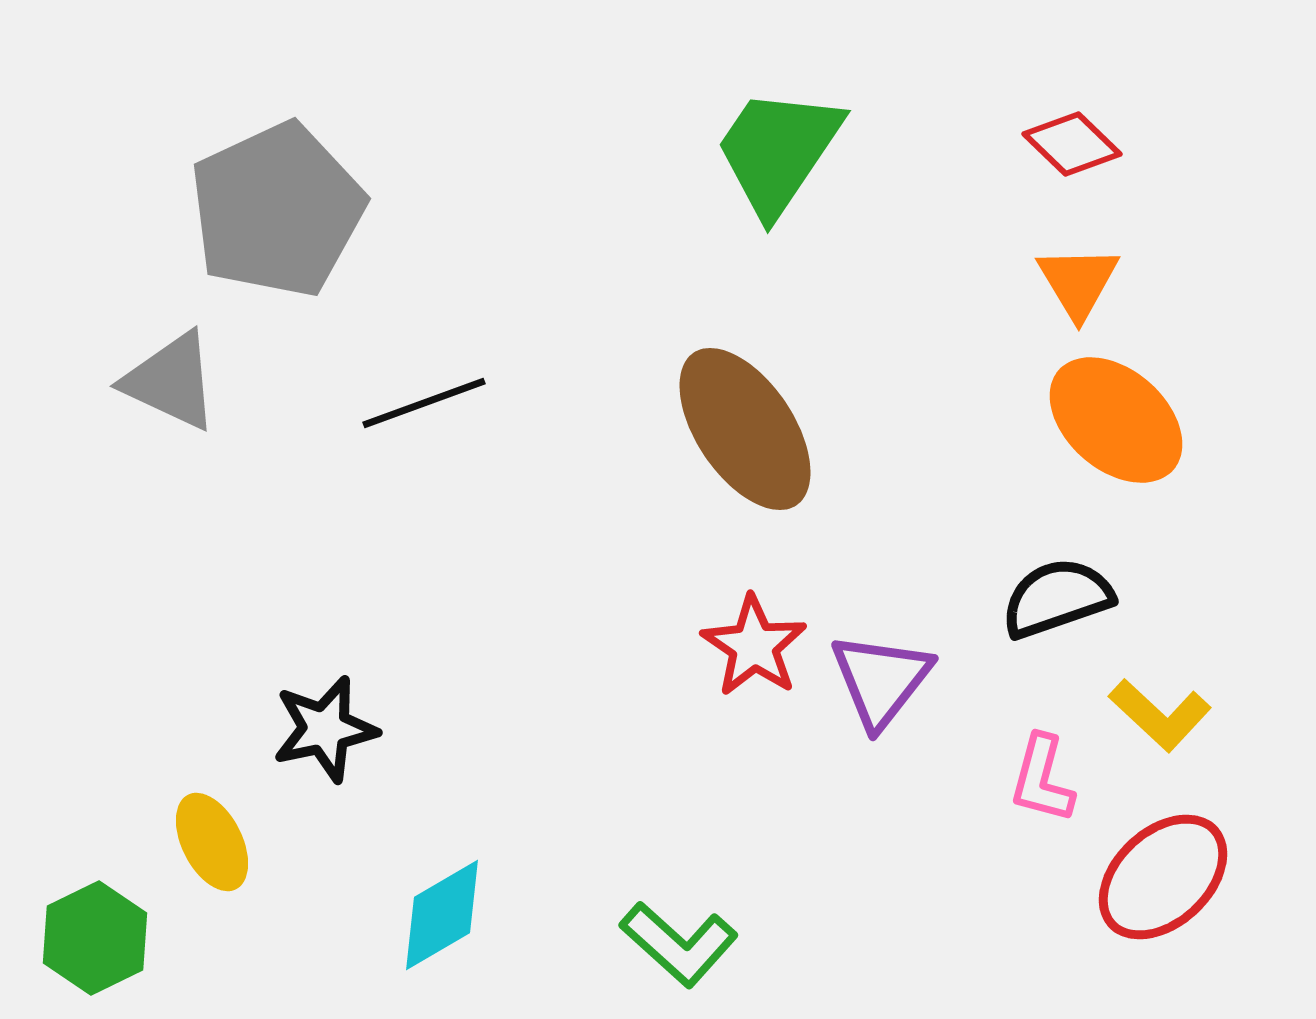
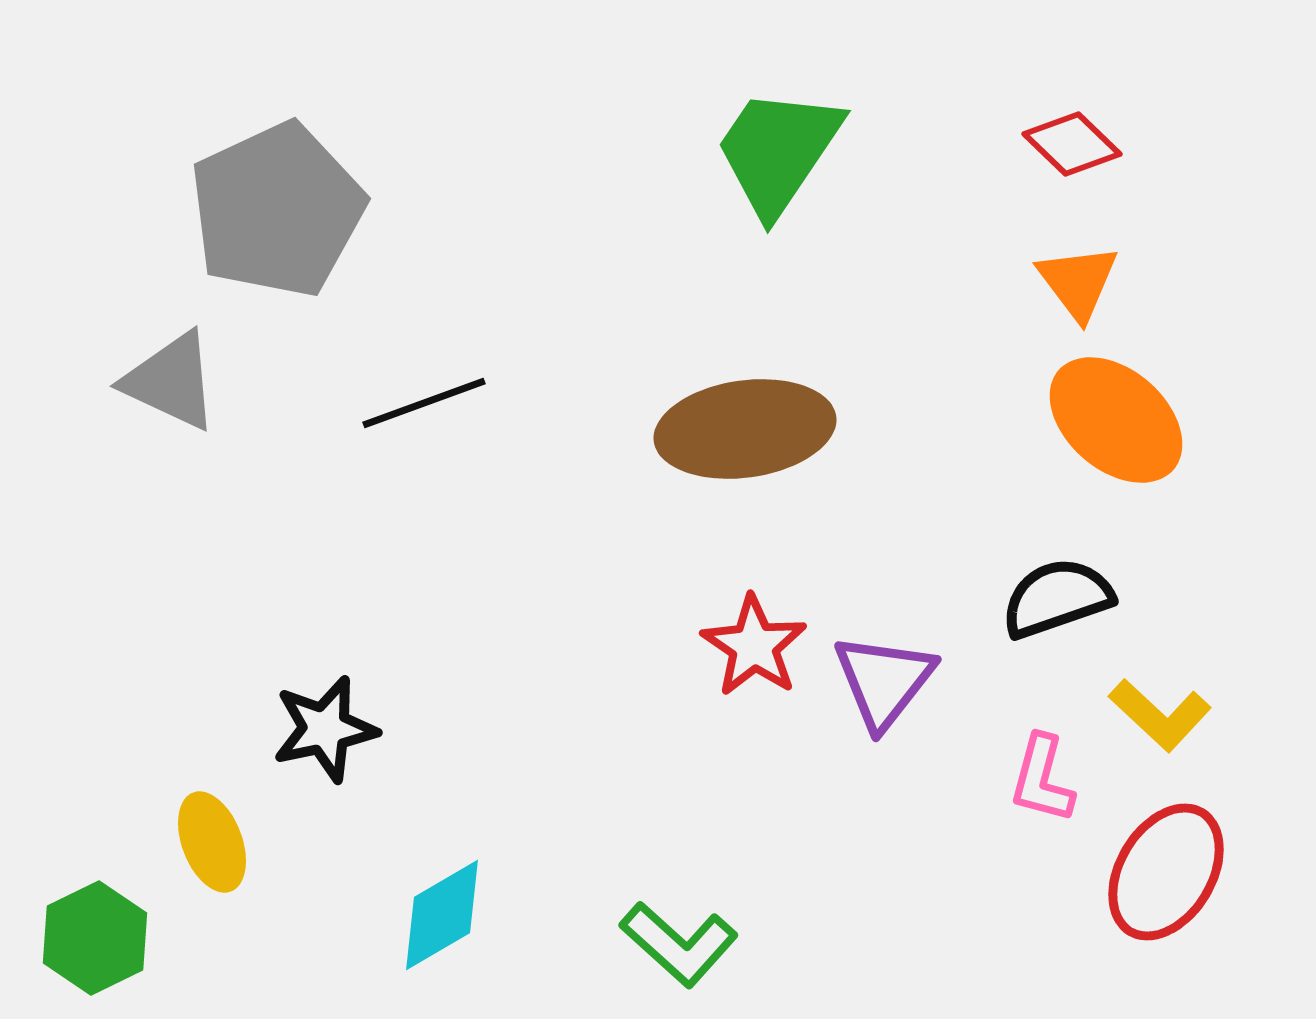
orange triangle: rotated 6 degrees counterclockwise
brown ellipse: rotated 64 degrees counterclockwise
purple triangle: moved 3 px right, 1 px down
yellow ellipse: rotated 6 degrees clockwise
red ellipse: moved 3 px right, 5 px up; rotated 16 degrees counterclockwise
